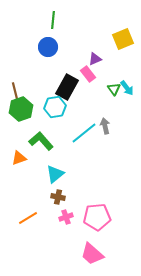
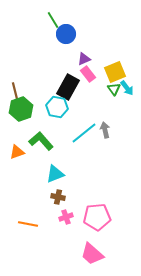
green line: rotated 36 degrees counterclockwise
yellow square: moved 8 px left, 33 px down
blue circle: moved 18 px right, 13 px up
purple triangle: moved 11 px left
black rectangle: moved 1 px right
cyan hexagon: moved 2 px right; rotated 20 degrees clockwise
gray arrow: moved 4 px down
orange triangle: moved 2 px left, 6 px up
cyan triangle: rotated 18 degrees clockwise
orange line: moved 6 px down; rotated 42 degrees clockwise
